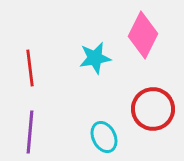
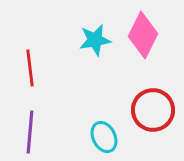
cyan star: moved 18 px up
red circle: moved 1 px down
